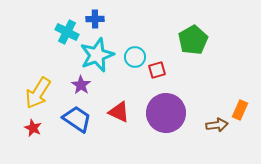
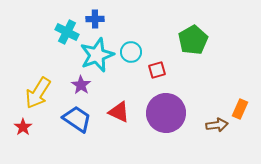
cyan circle: moved 4 px left, 5 px up
orange rectangle: moved 1 px up
red star: moved 10 px left, 1 px up; rotated 12 degrees clockwise
